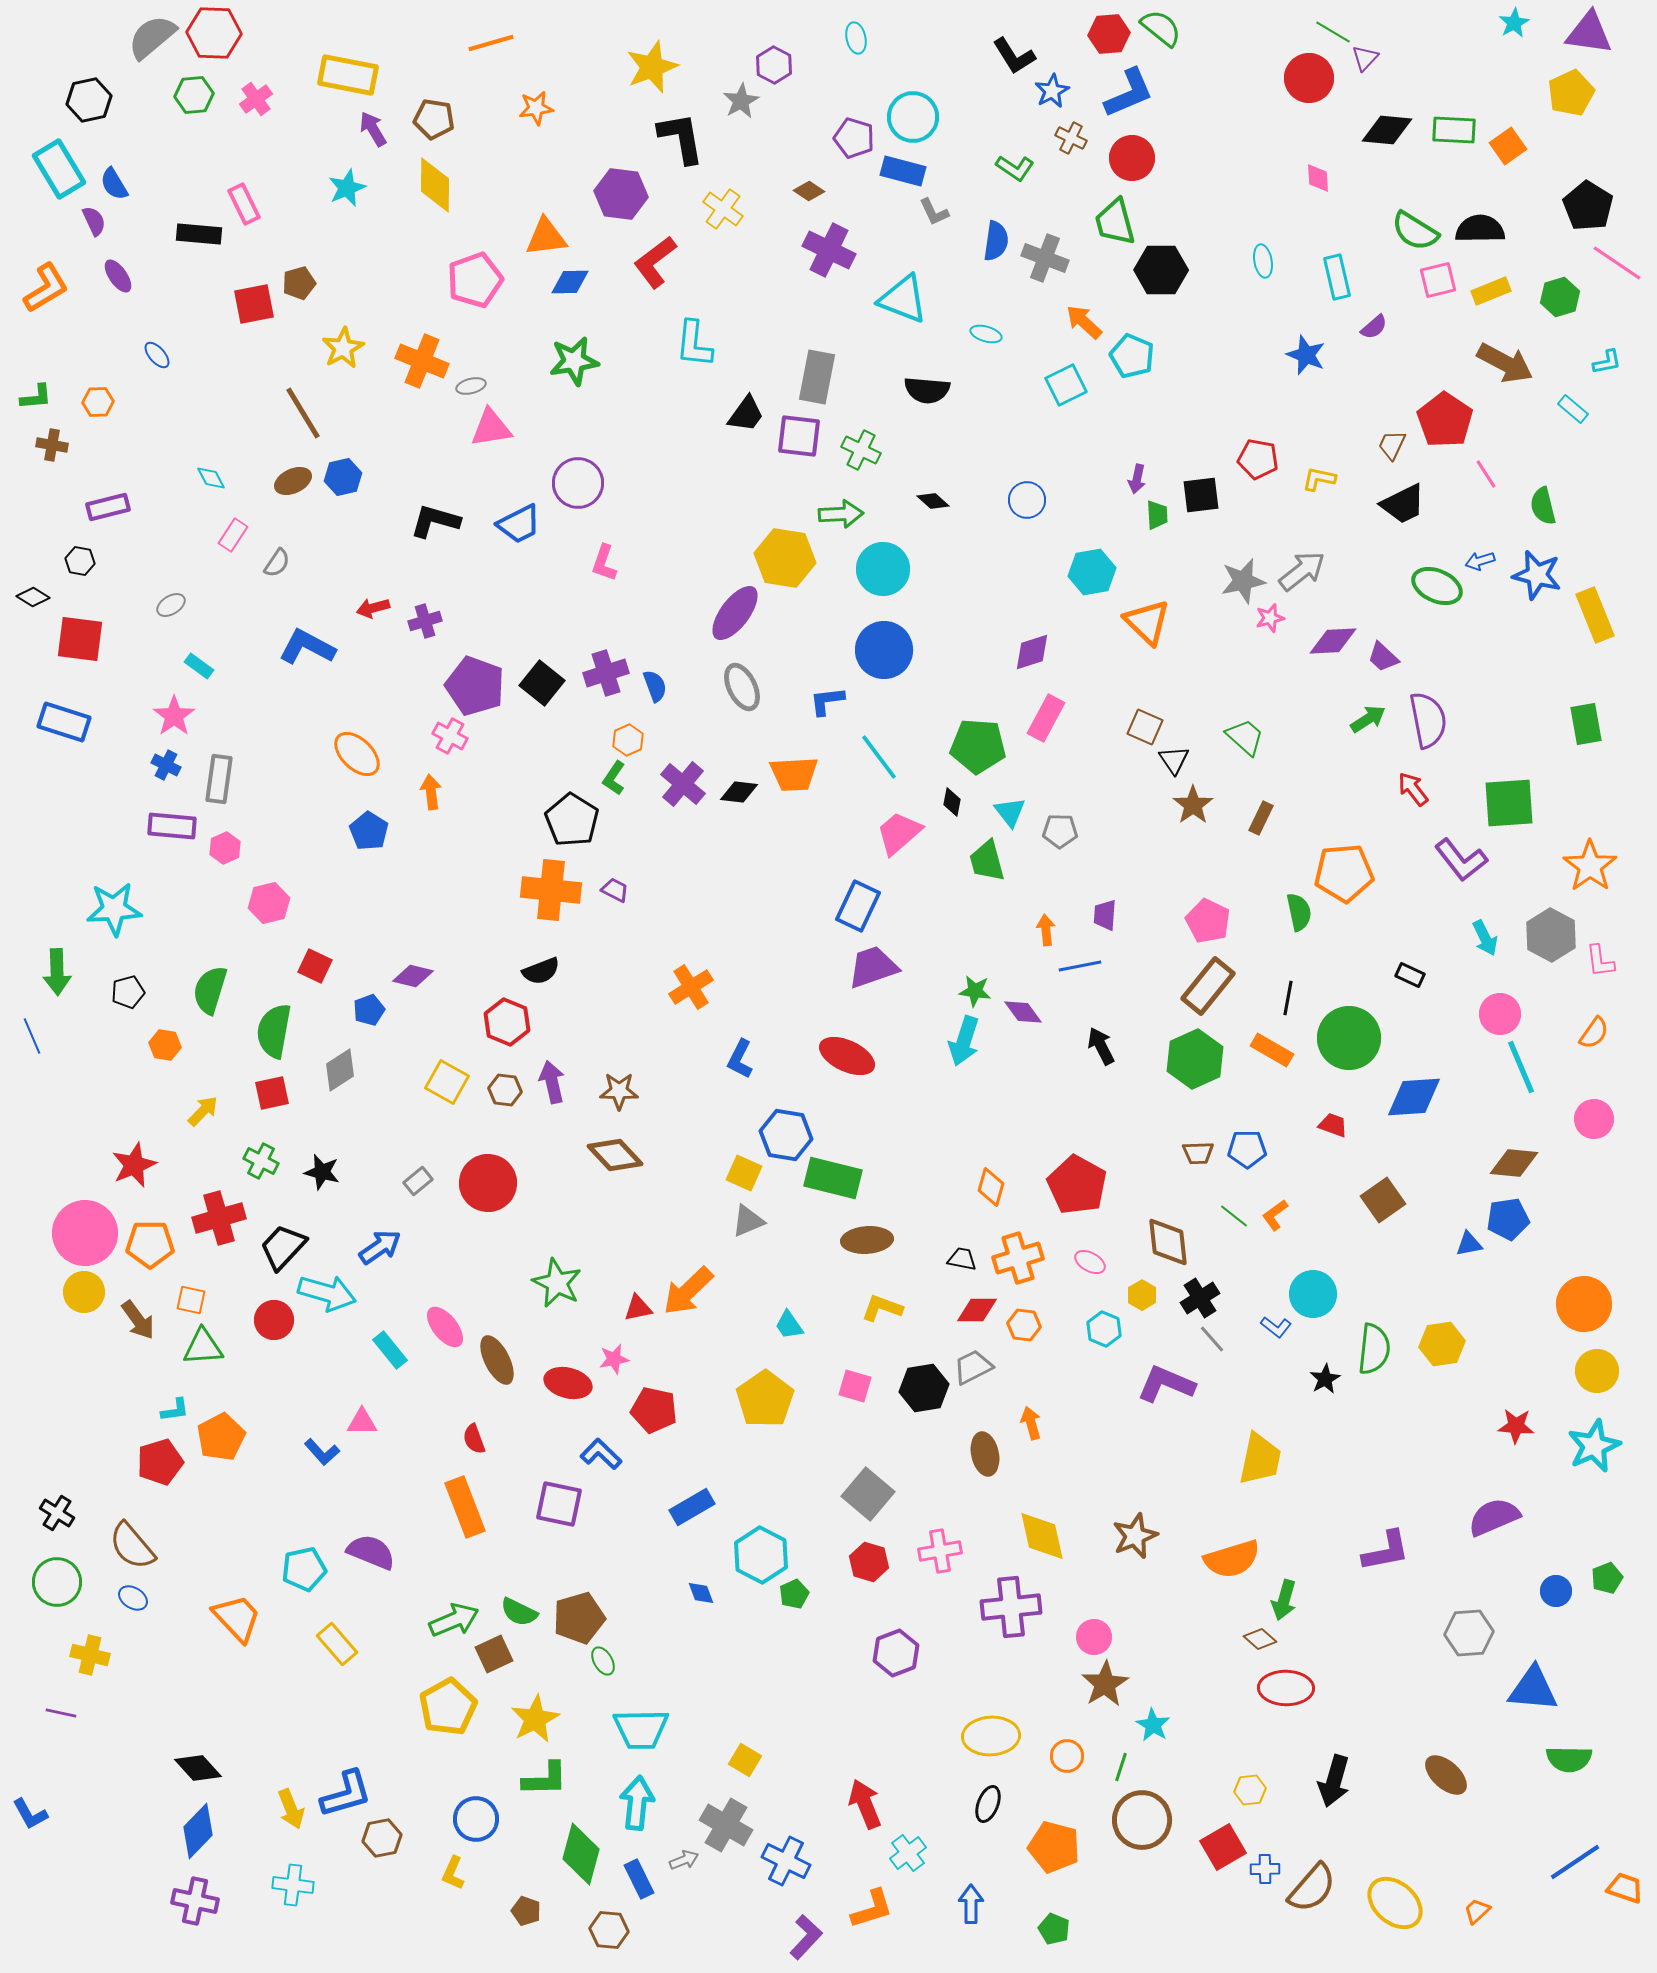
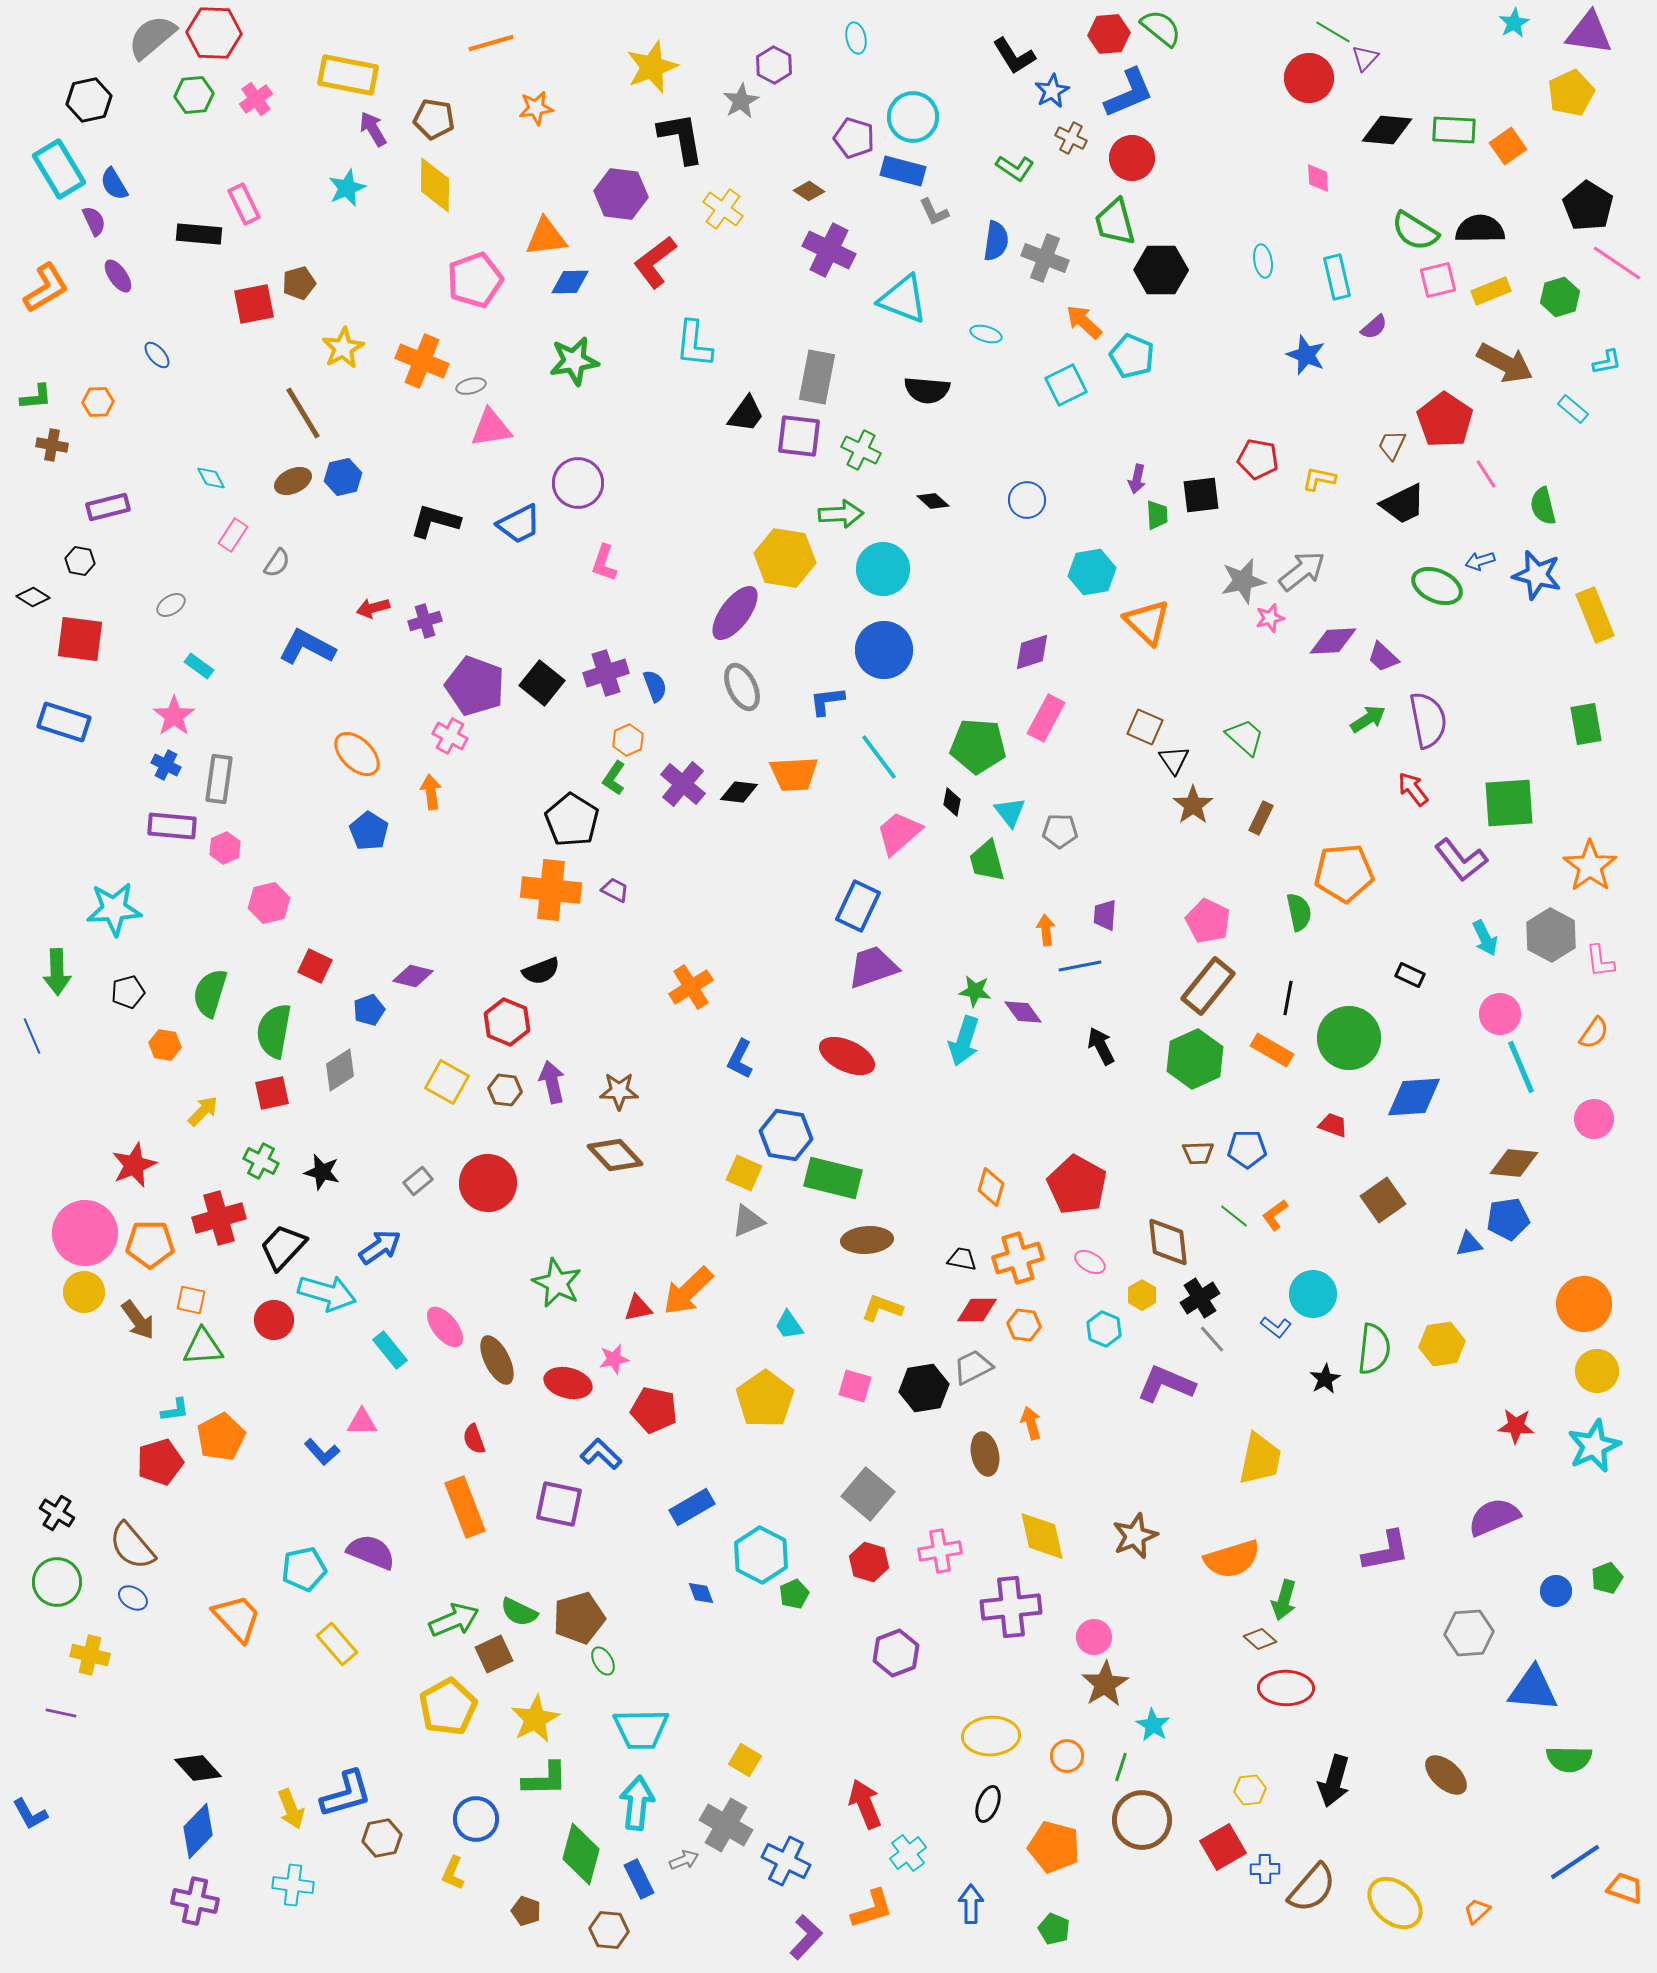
green semicircle at (210, 990): moved 3 px down
